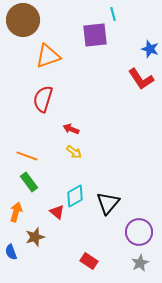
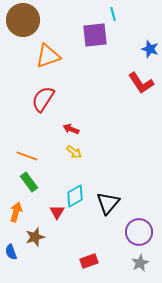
red L-shape: moved 4 px down
red semicircle: rotated 16 degrees clockwise
red triangle: rotated 21 degrees clockwise
red rectangle: rotated 54 degrees counterclockwise
